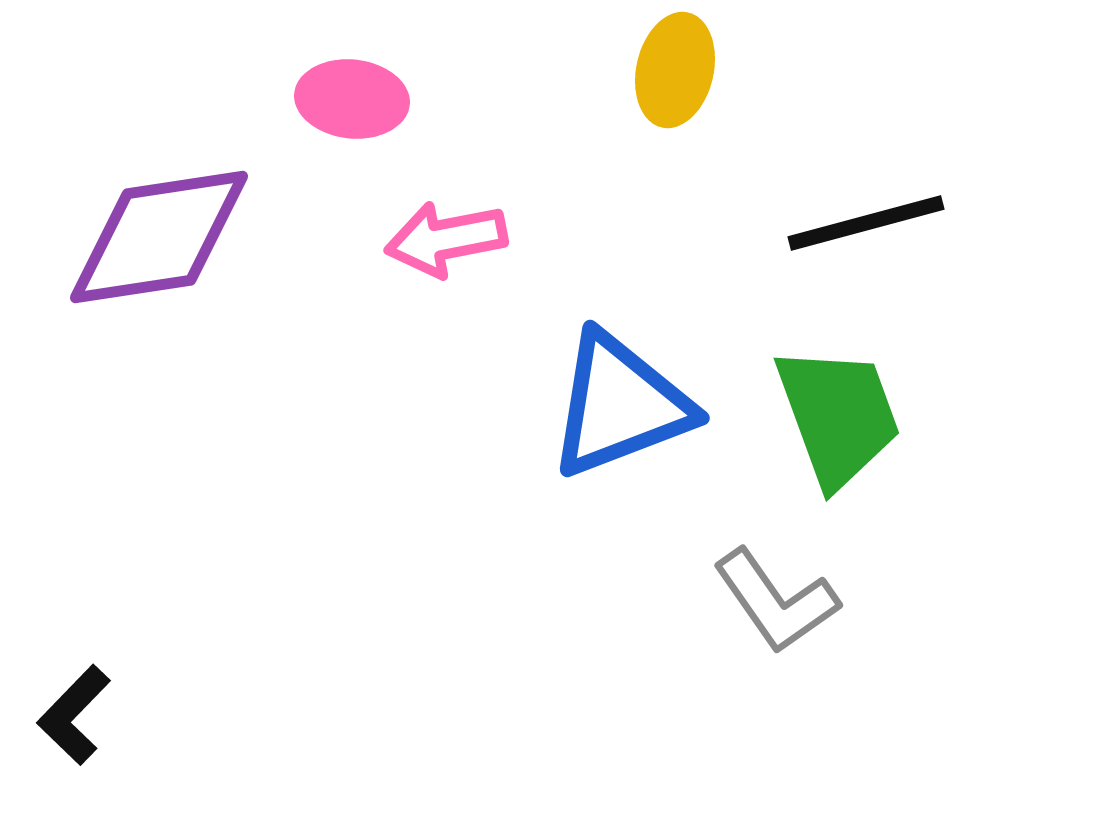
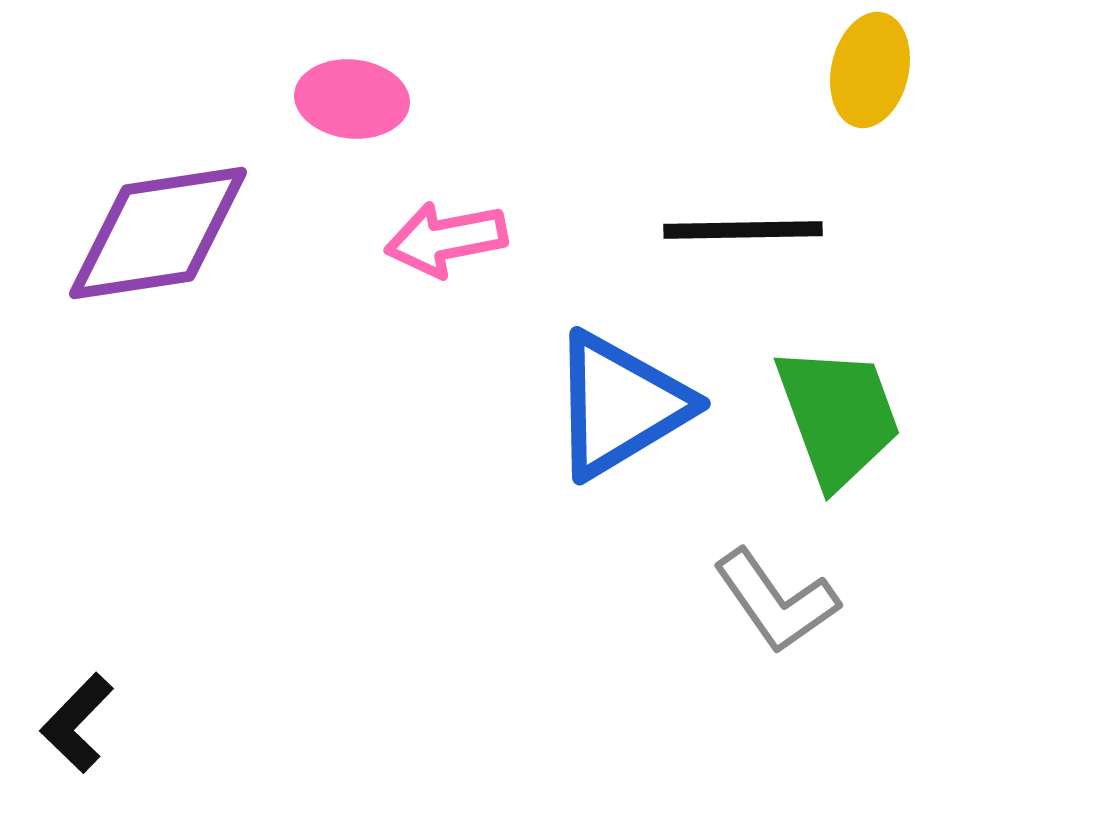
yellow ellipse: moved 195 px right
black line: moved 123 px left, 7 px down; rotated 14 degrees clockwise
purple diamond: moved 1 px left, 4 px up
blue triangle: rotated 10 degrees counterclockwise
black L-shape: moved 3 px right, 8 px down
